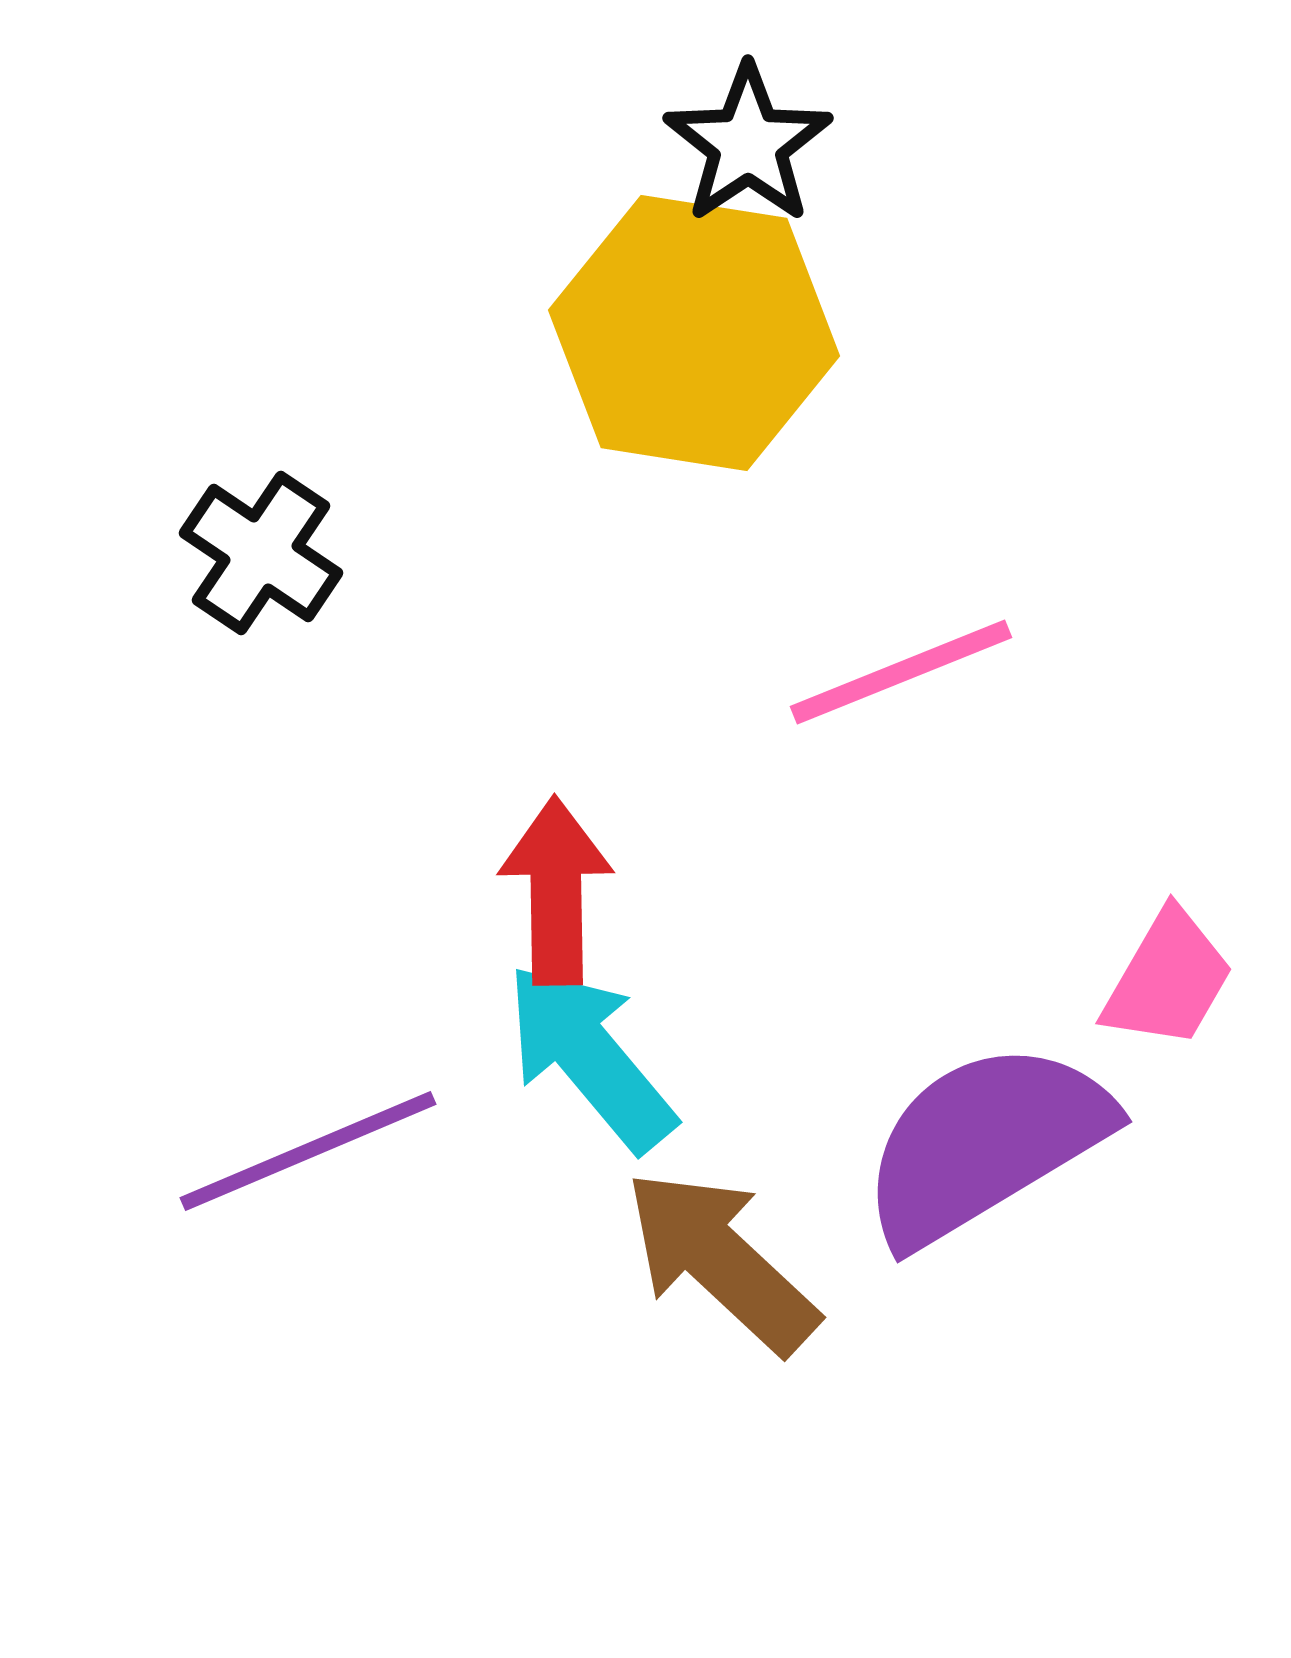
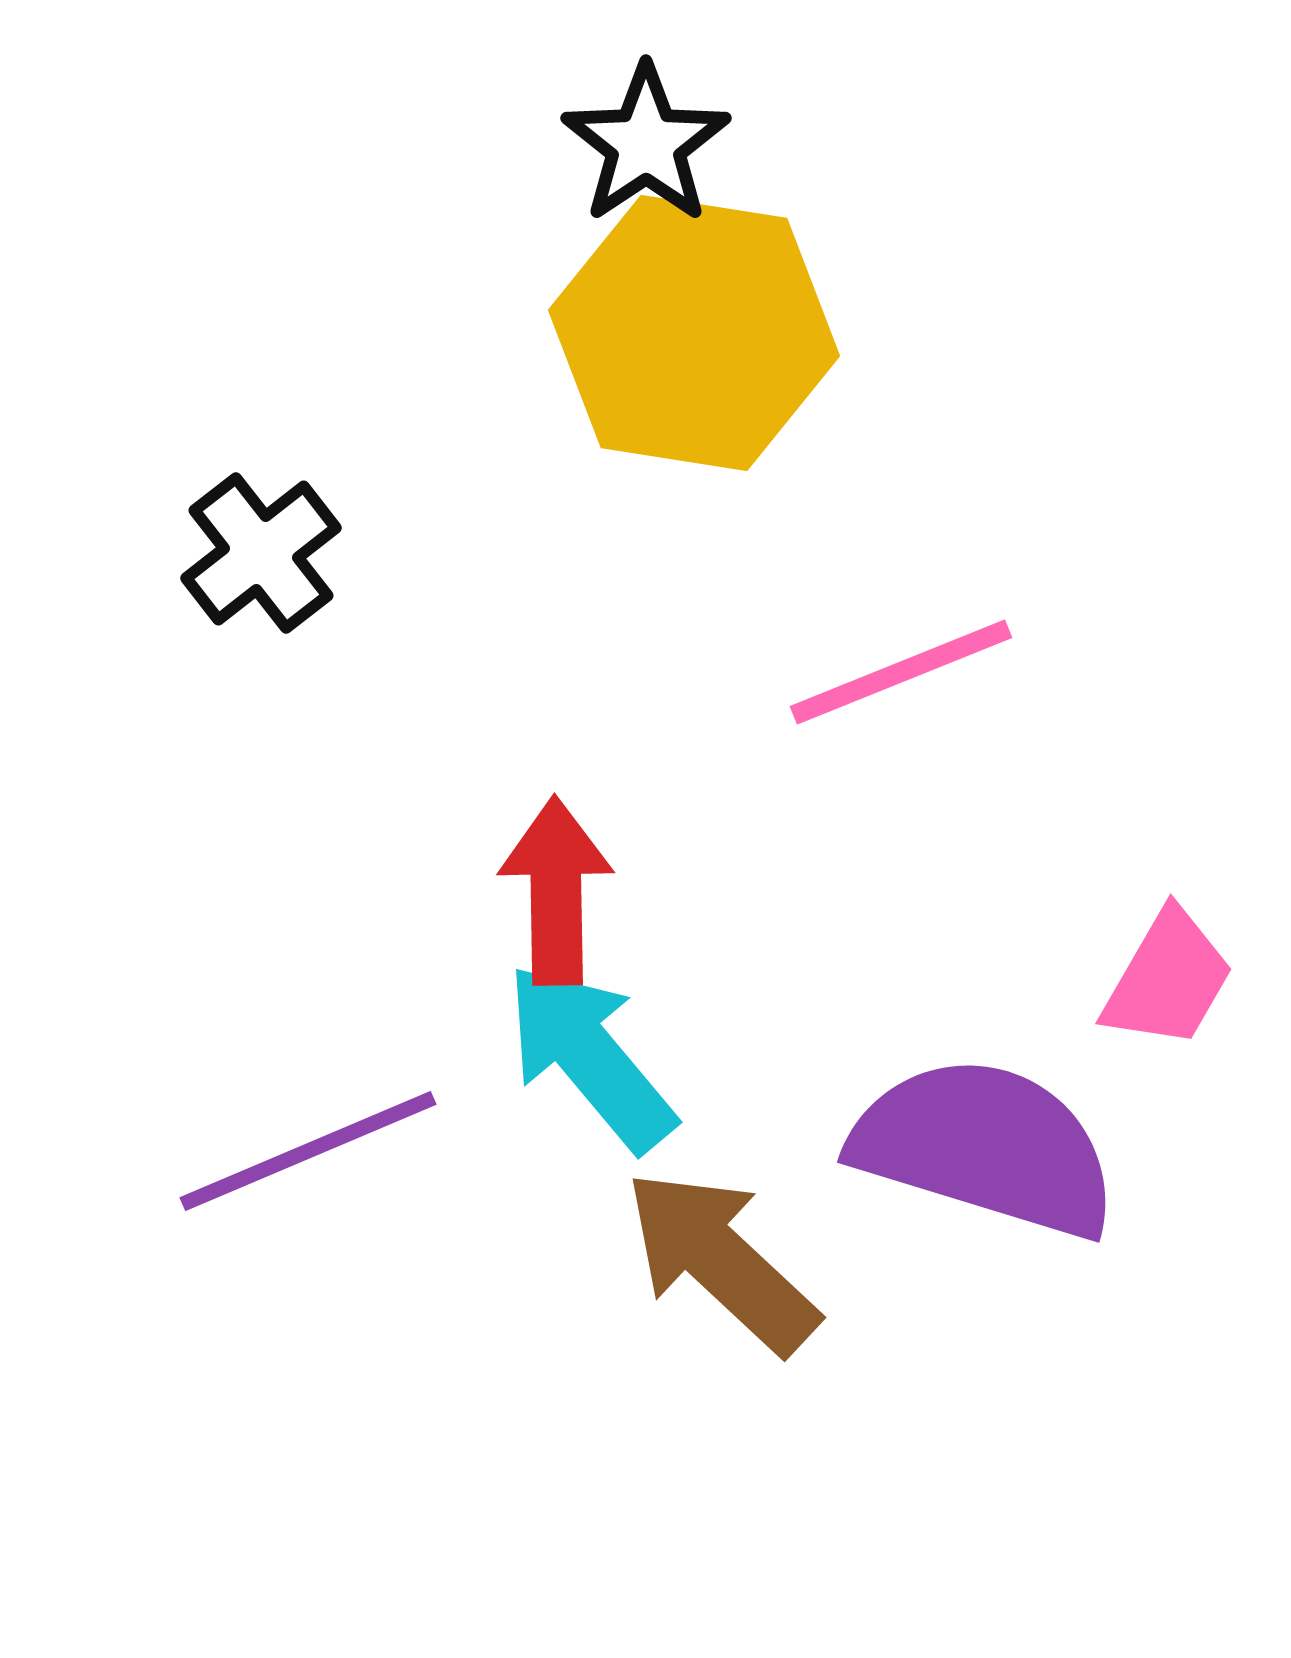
black star: moved 102 px left
black cross: rotated 18 degrees clockwise
purple semicircle: moved 4 px down; rotated 48 degrees clockwise
